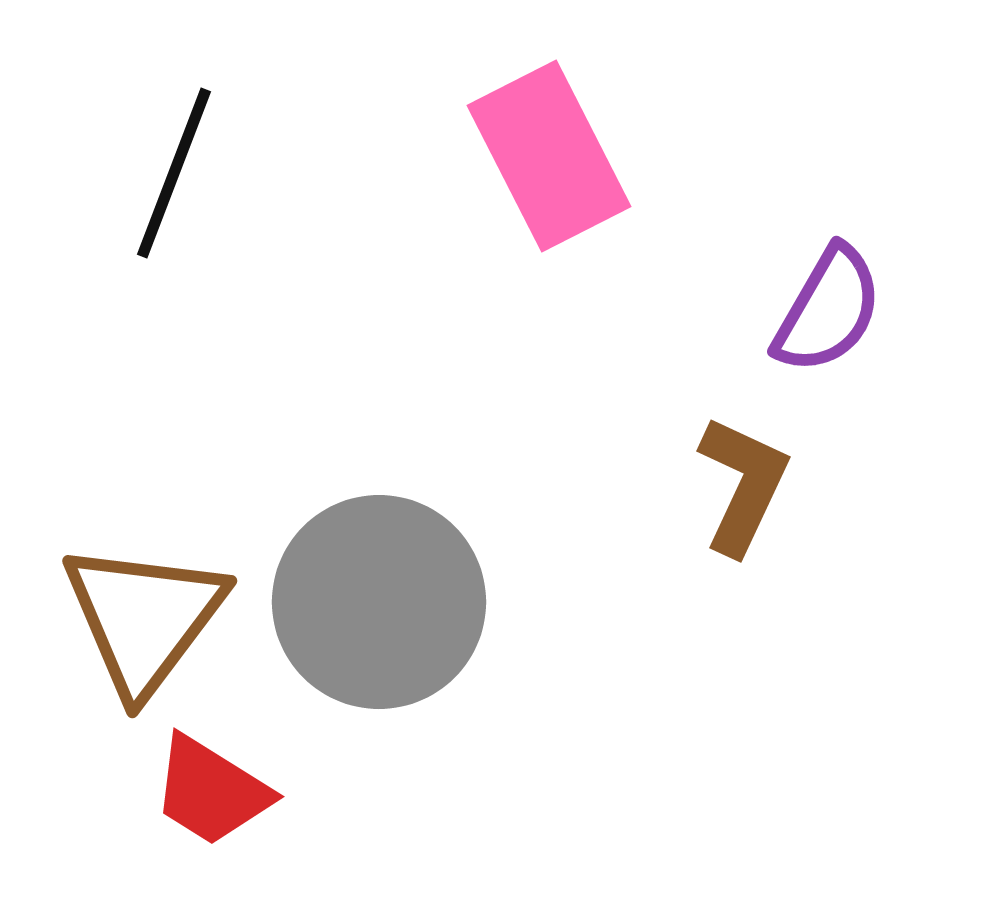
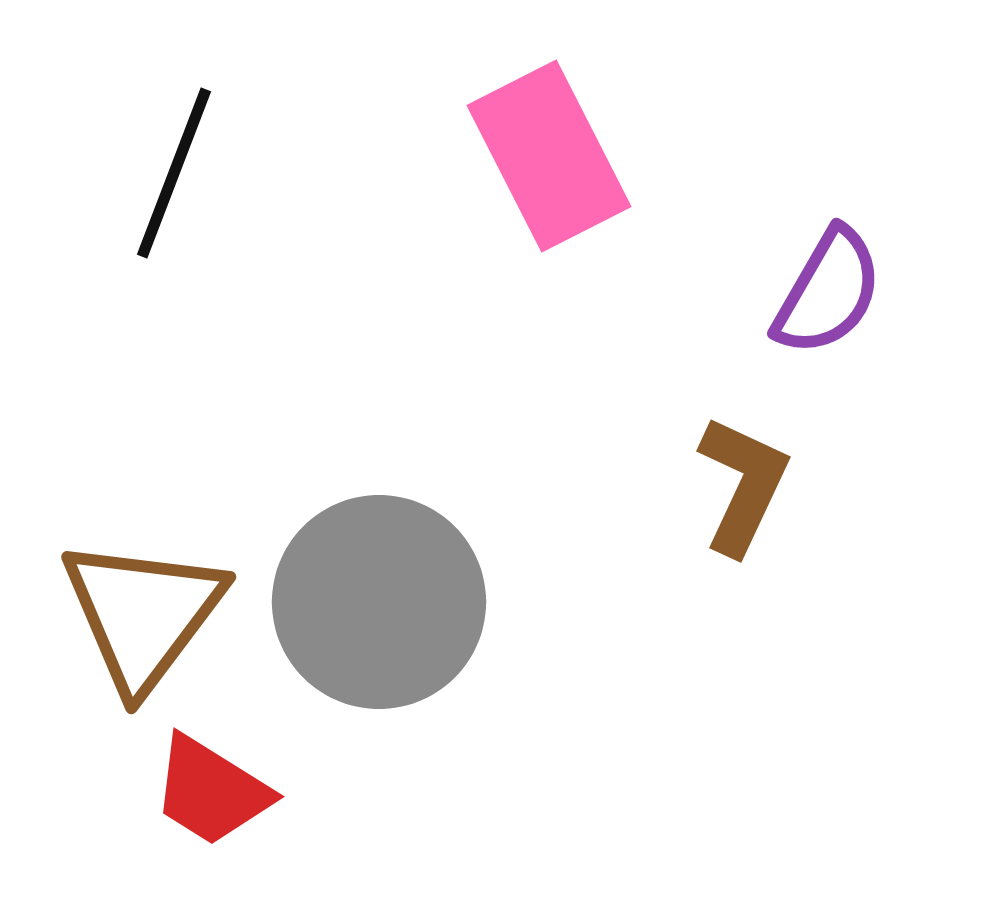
purple semicircle: moved 18 px up
brown triangle: moved 1 px left, 4 px up
